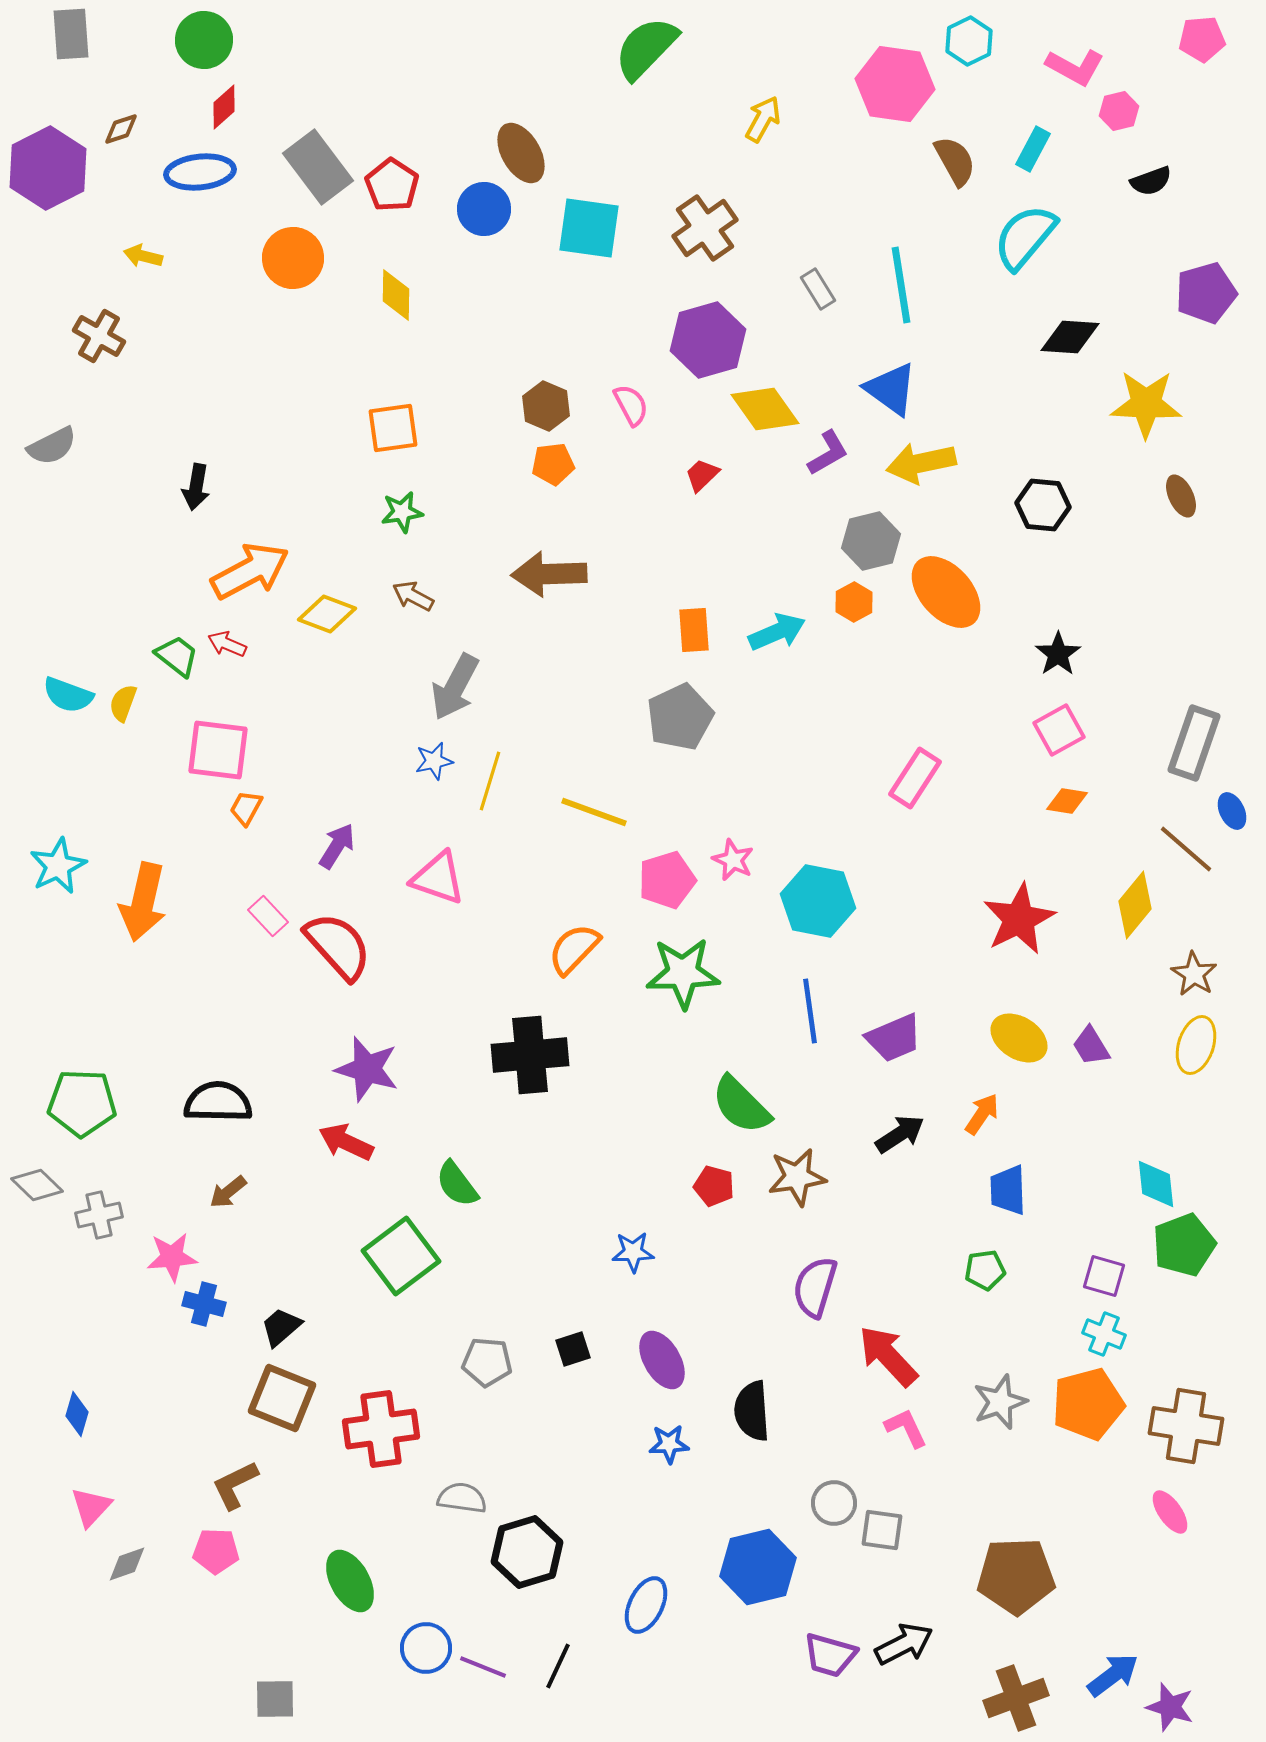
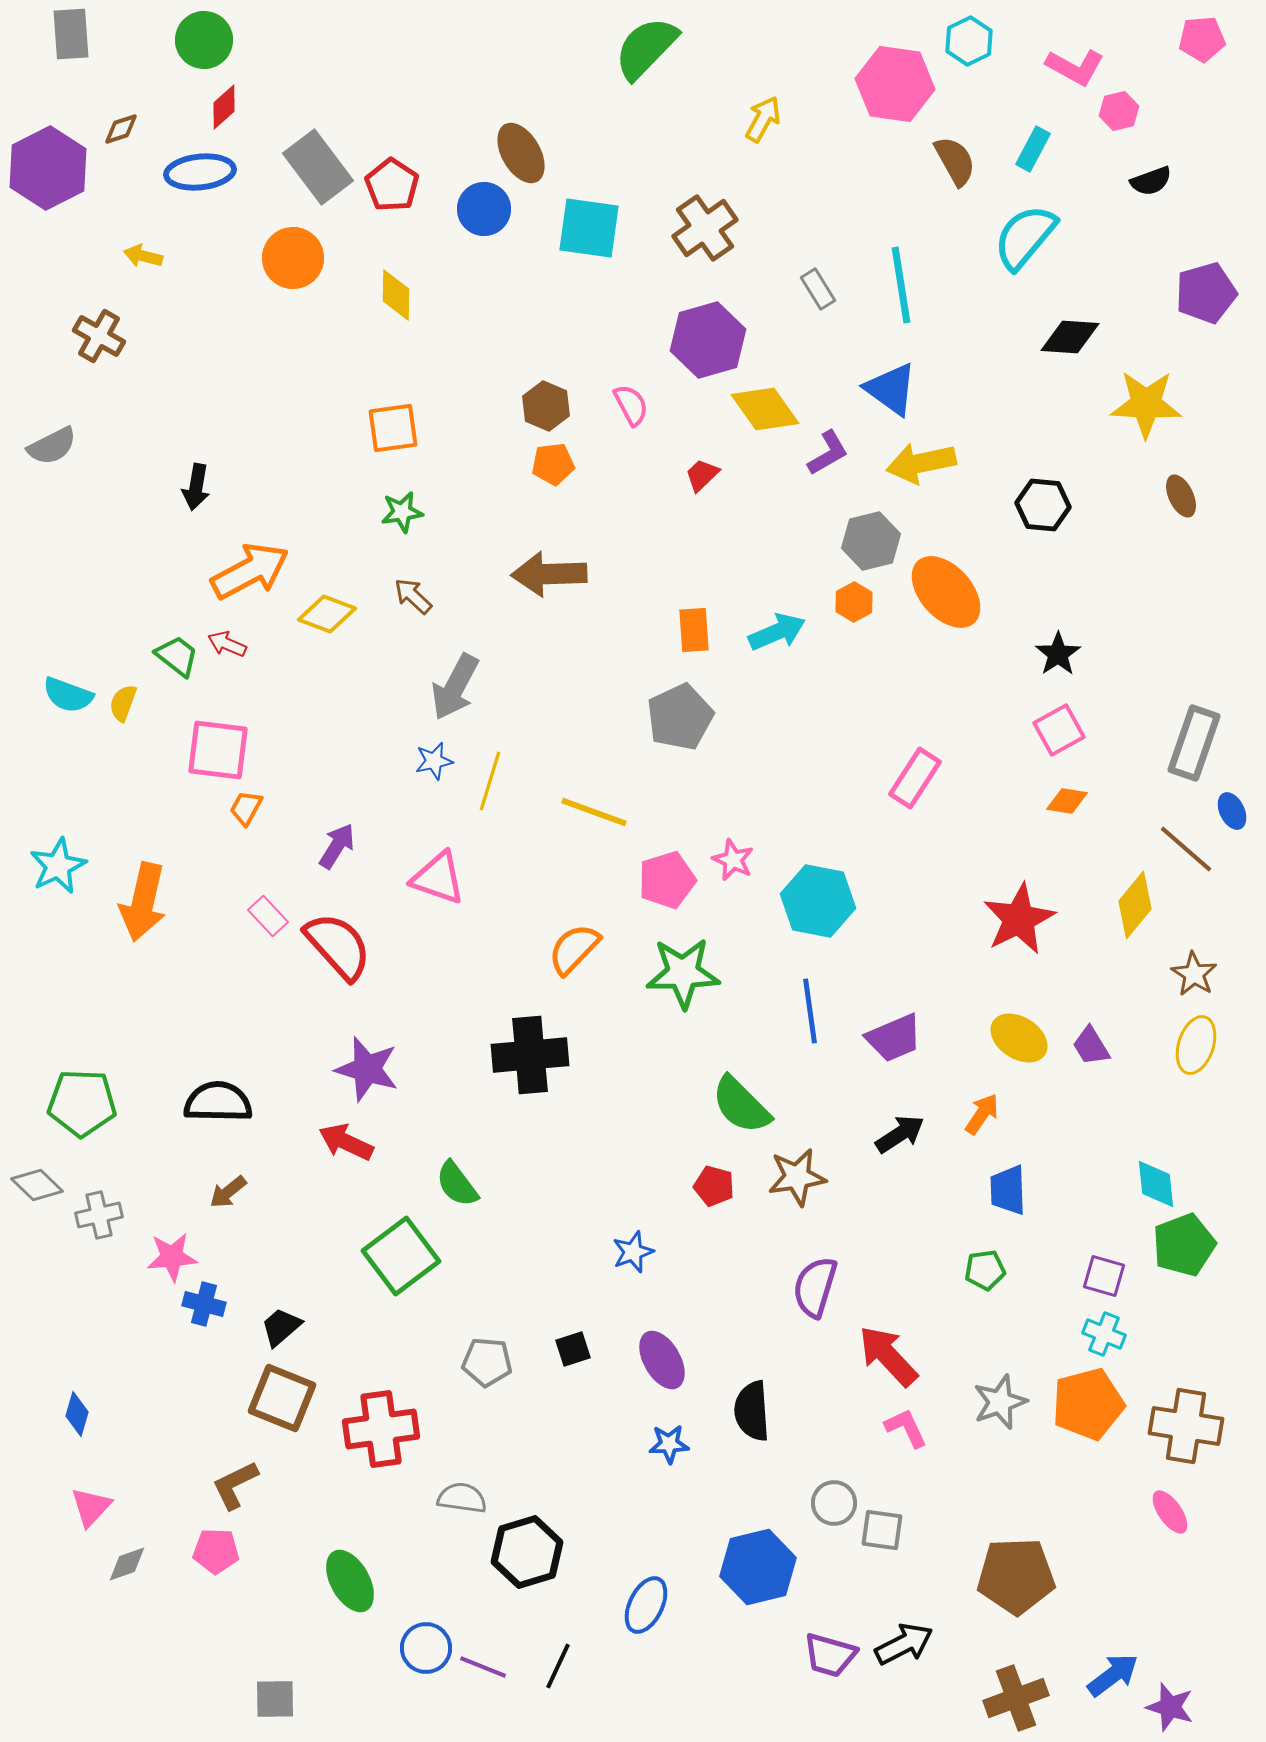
brown arrow at (413, 596): rotated 15 degrees clockwise
blue star at (633, 1252): rotated 18 degrees counterclockwise
